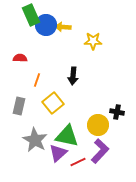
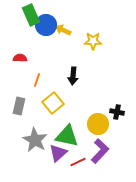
yellow arrow: moved 3 px down; rotated 21 degrees clockwise
yellow circle: moved 1 px up
